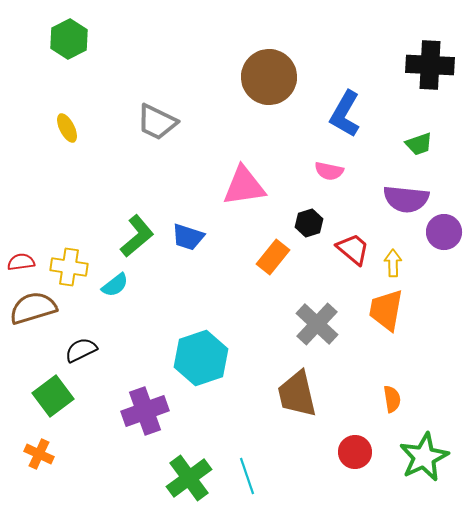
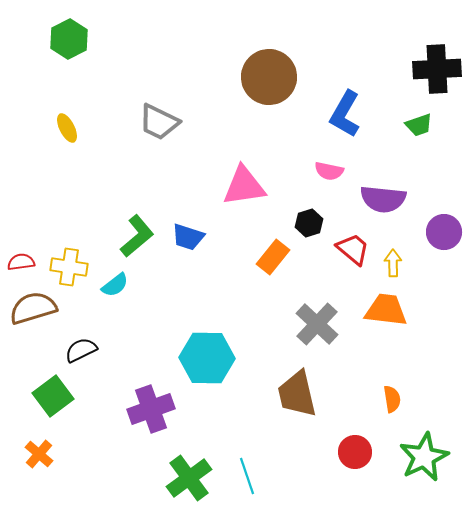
black cross: moved 7 px right, 4 px down; rotated 6 degrees counterclockwise
gray trapezoid: moved 2 px right
green trapezoid: moved 19 px up
purple semicircle: moved 23 px left
orange trapezoid: rotated 87 degrees clockwise
cyan hexagon: moved 6 px right; rotated 20 degrees clockwise
purple cross: moved 6 px right, 2 px up
orange cross: rotated 16 degrees clockwise
